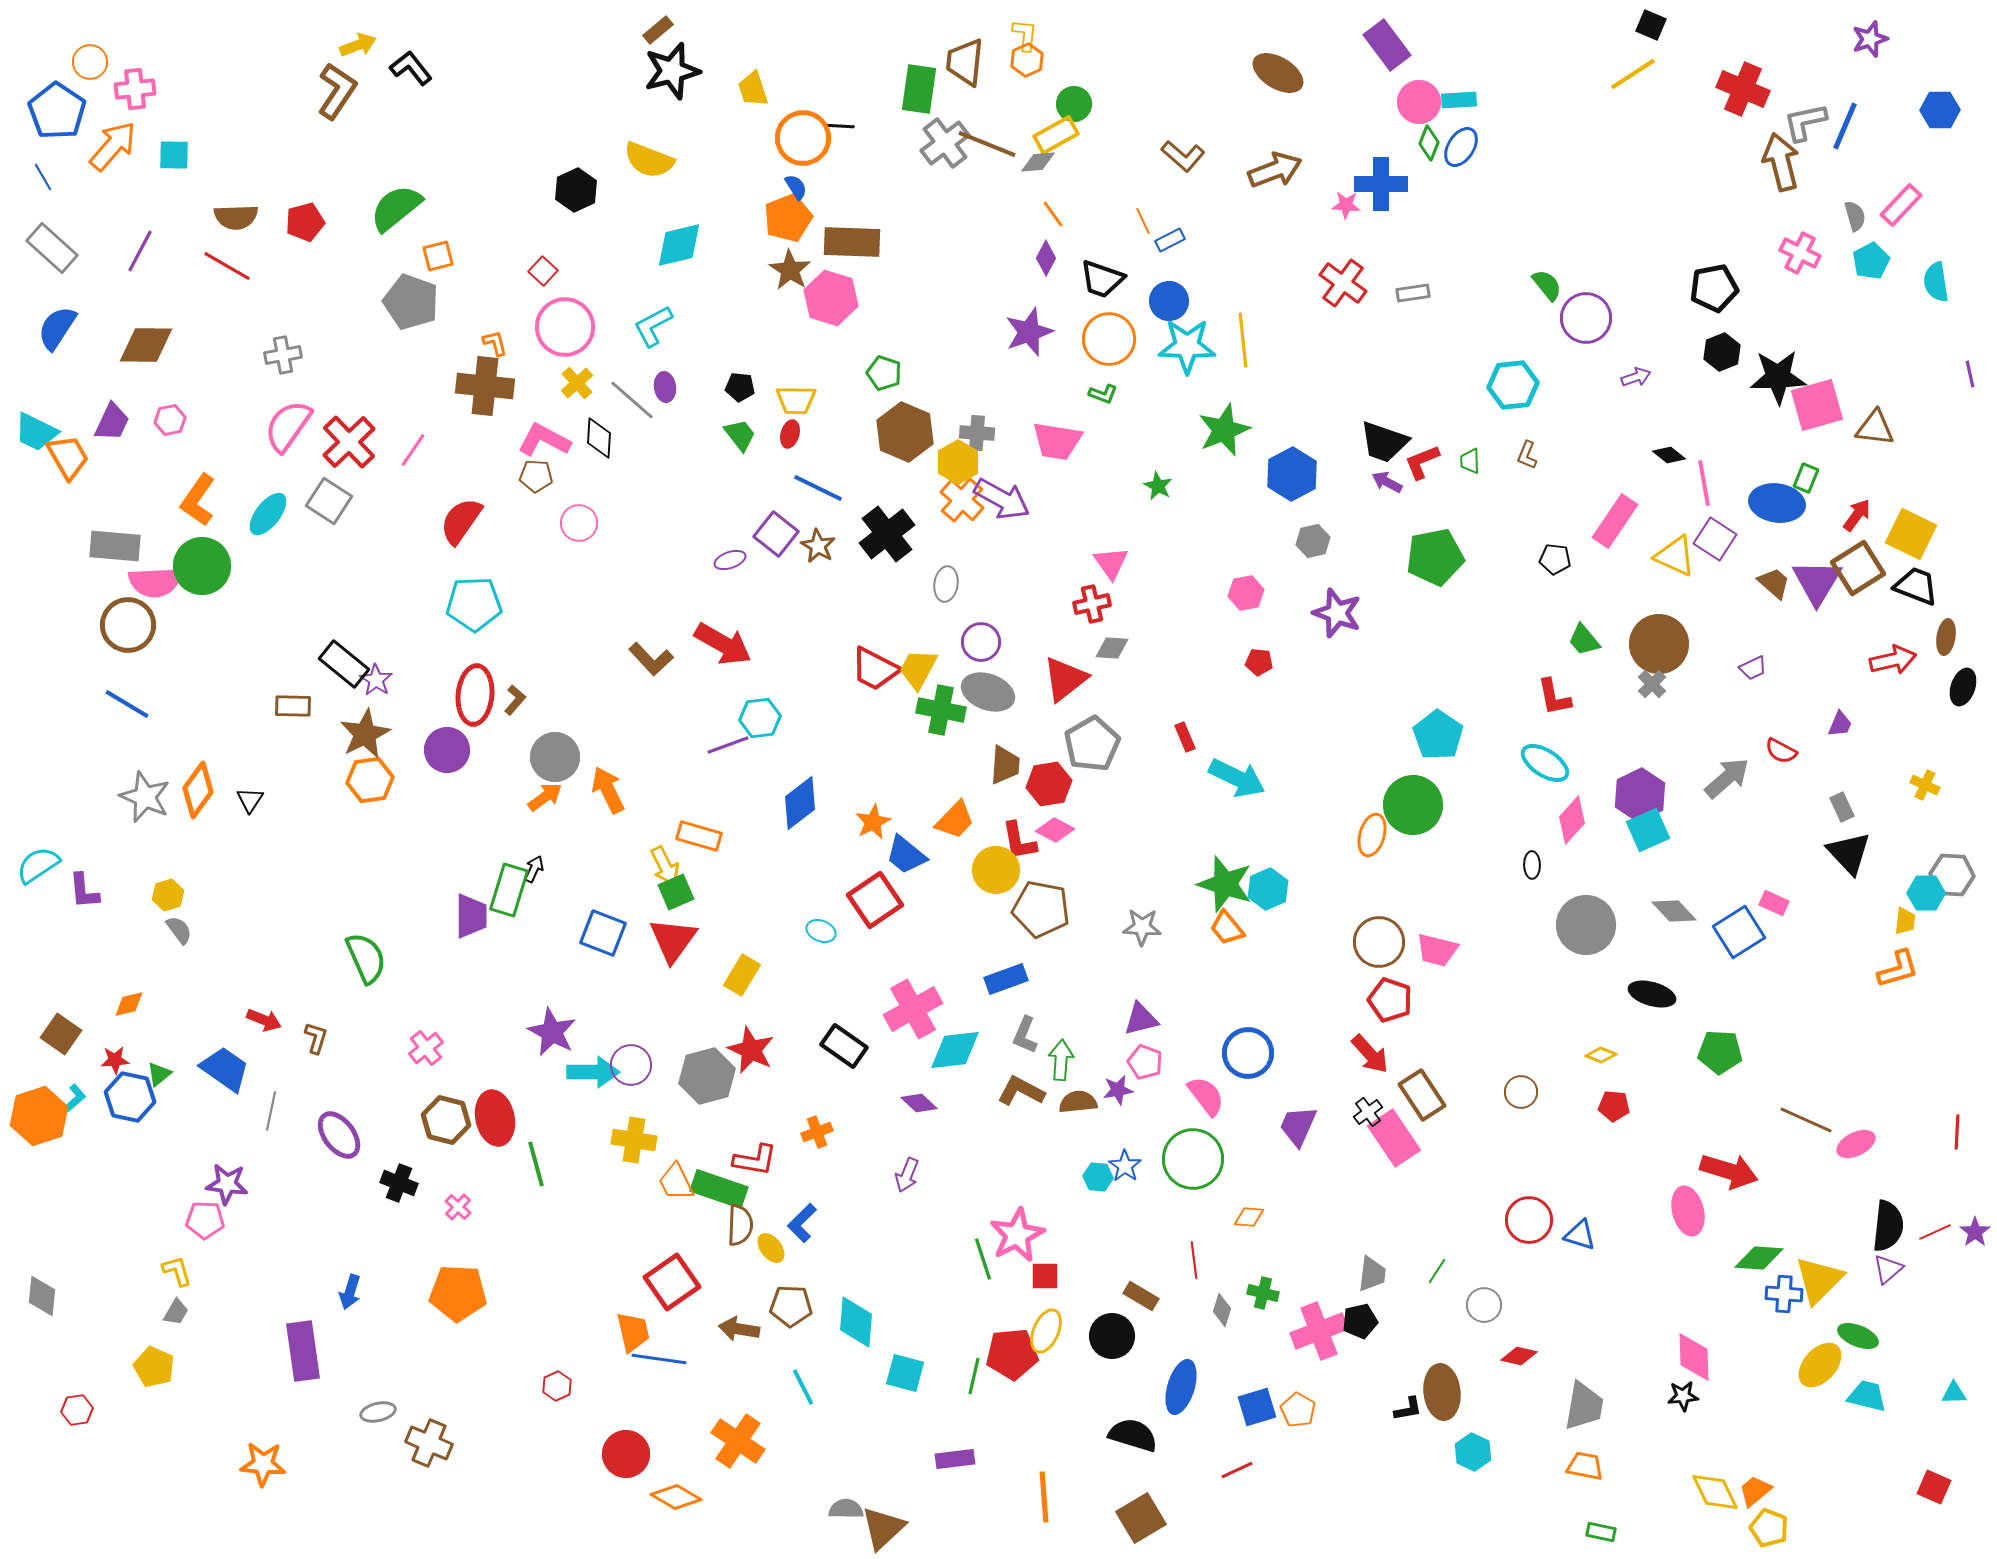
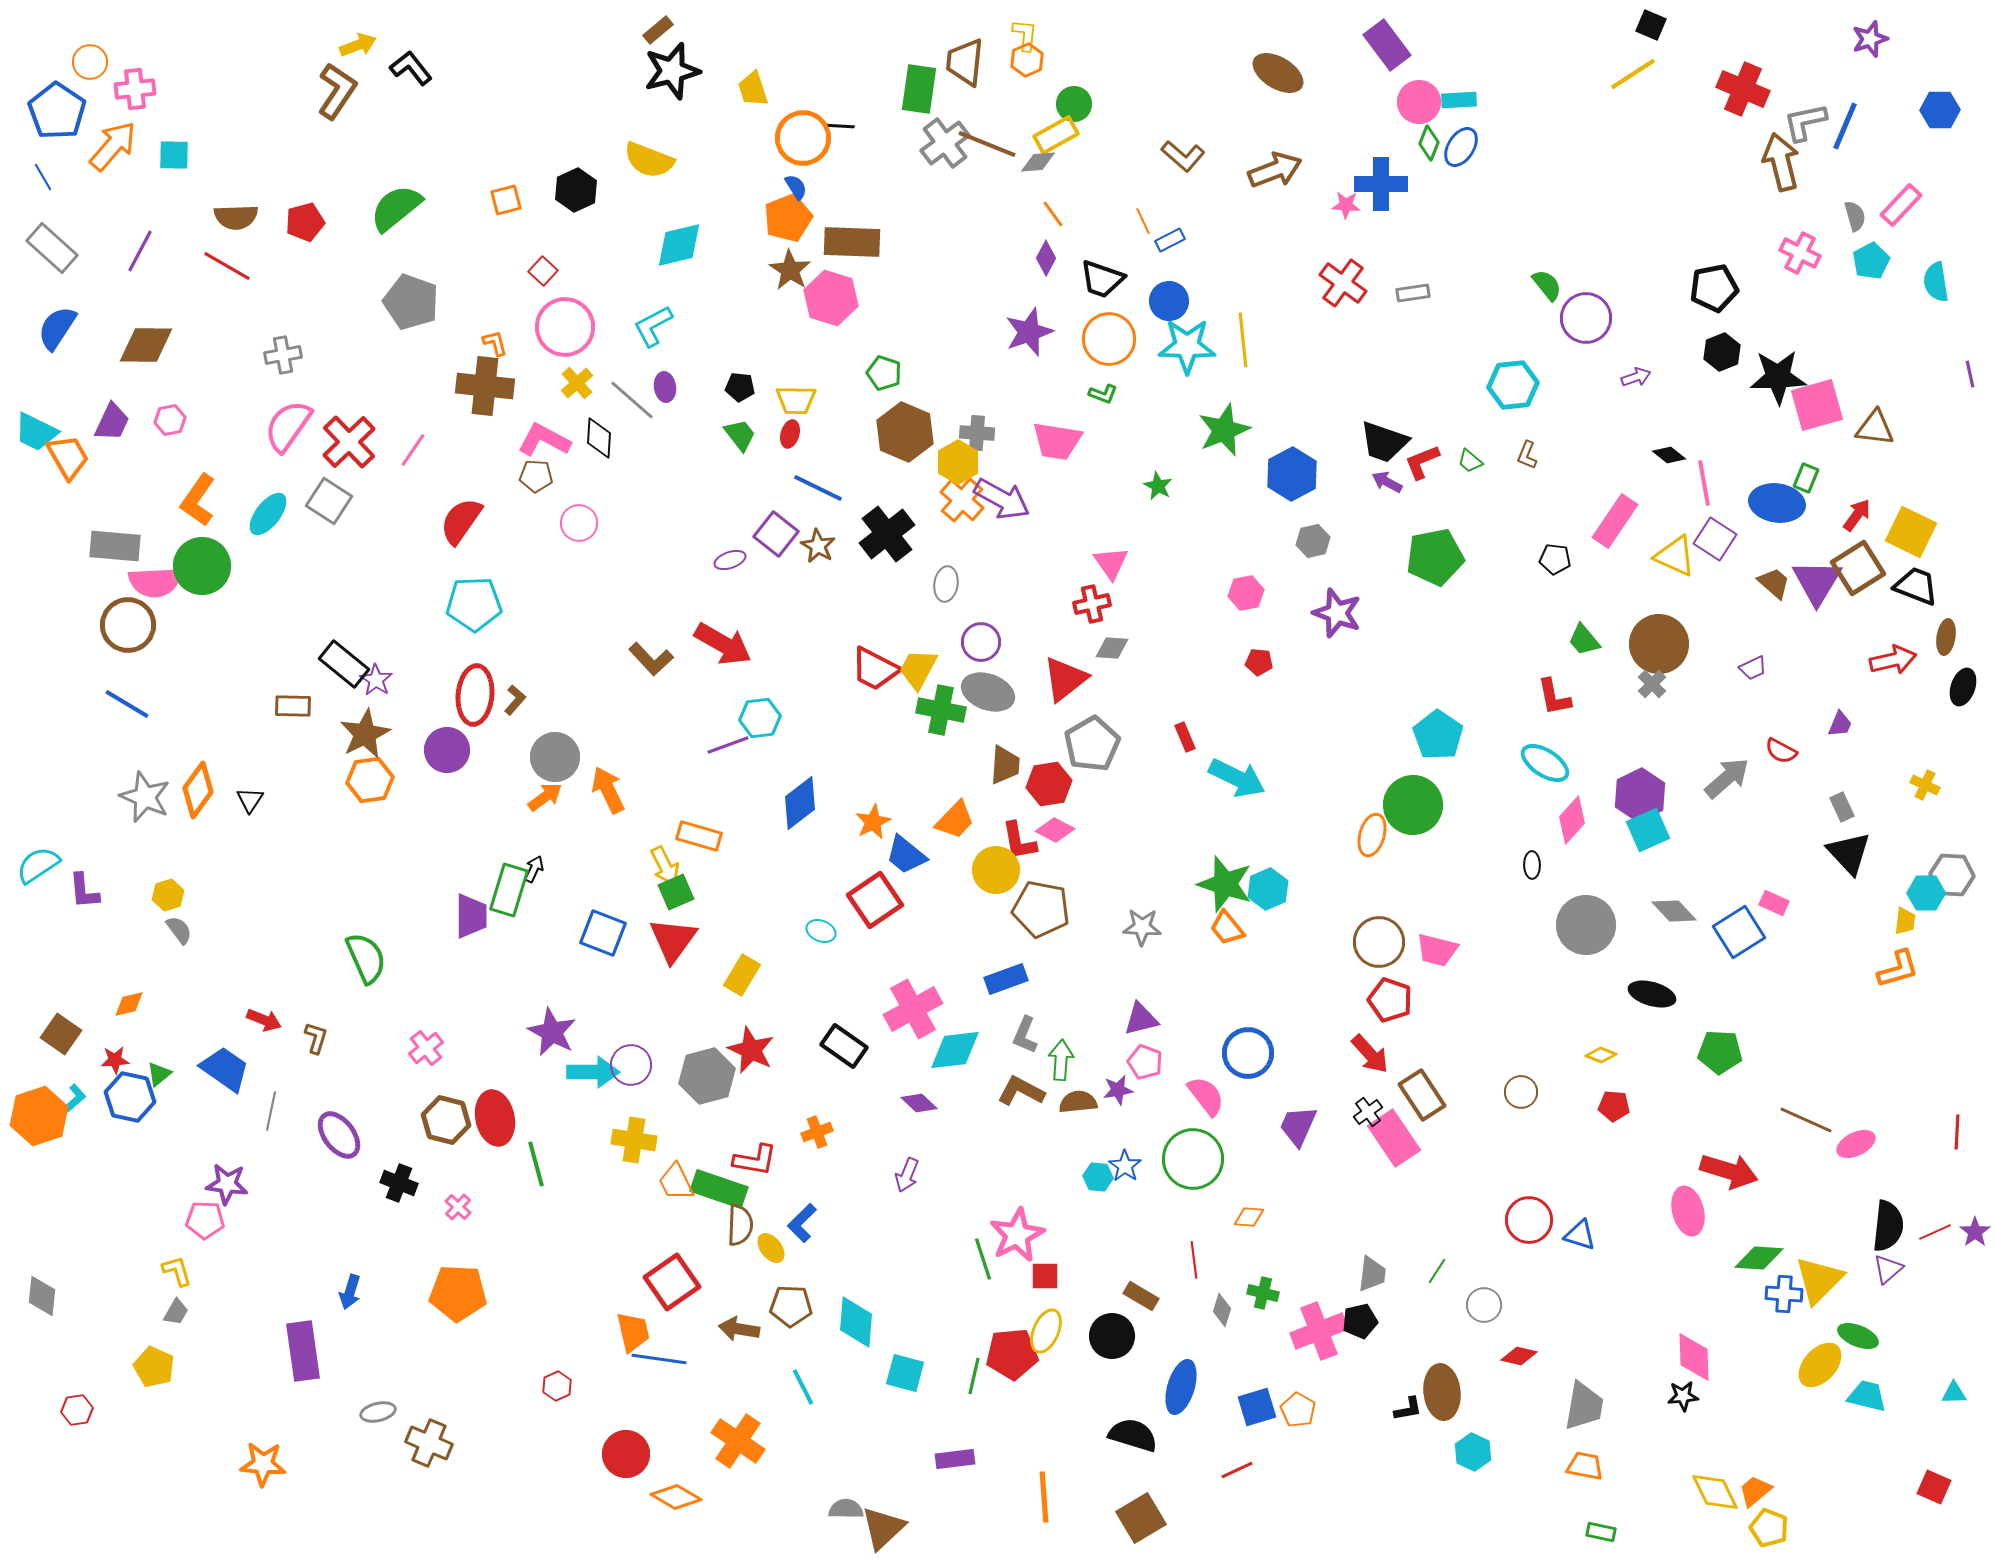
orange square at (438, 256): moved 68 px right, 56 px up
green trapezoid at (1470, 461): rotated 48 degrees counterclockwise
yellow square at (1911, 534): moved 2 px up
